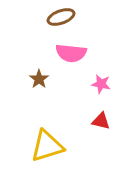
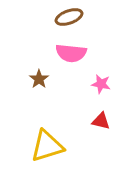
brown ellipse: moved 8 px right
